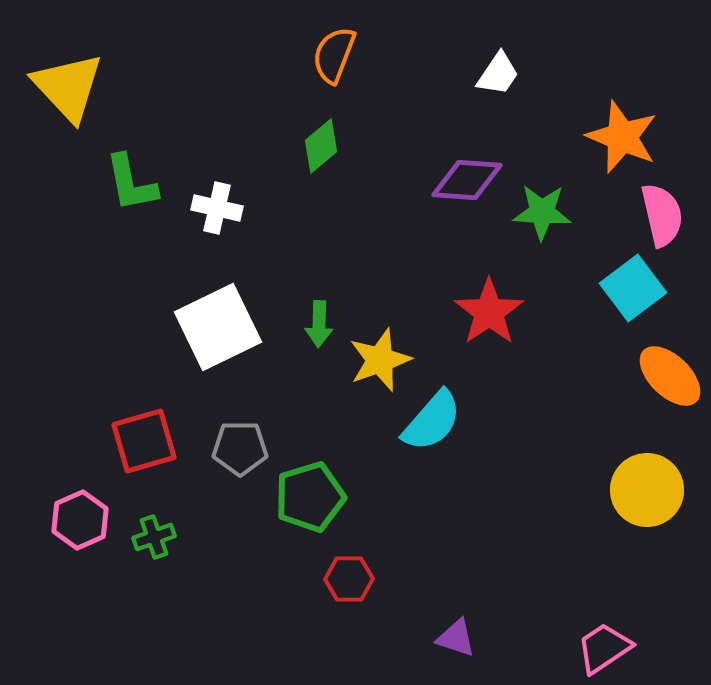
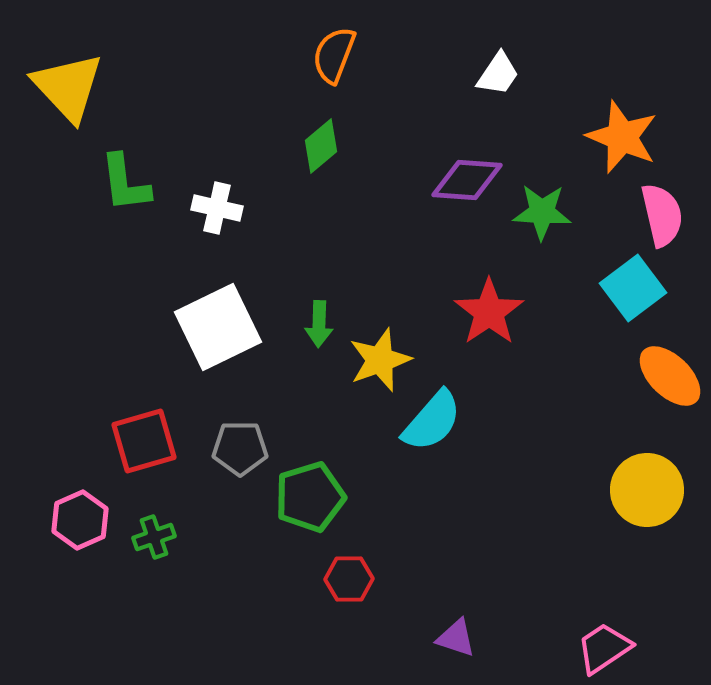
green L-shape: moved 6 px left; rotated 4 degrees clockwise
